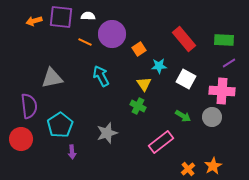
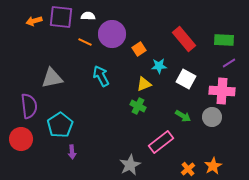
yellow triangle: rotated 42 degrees clockwise
gray star: moved 23 px right, 32 px down; rotated 10 degrees counterclockwise
